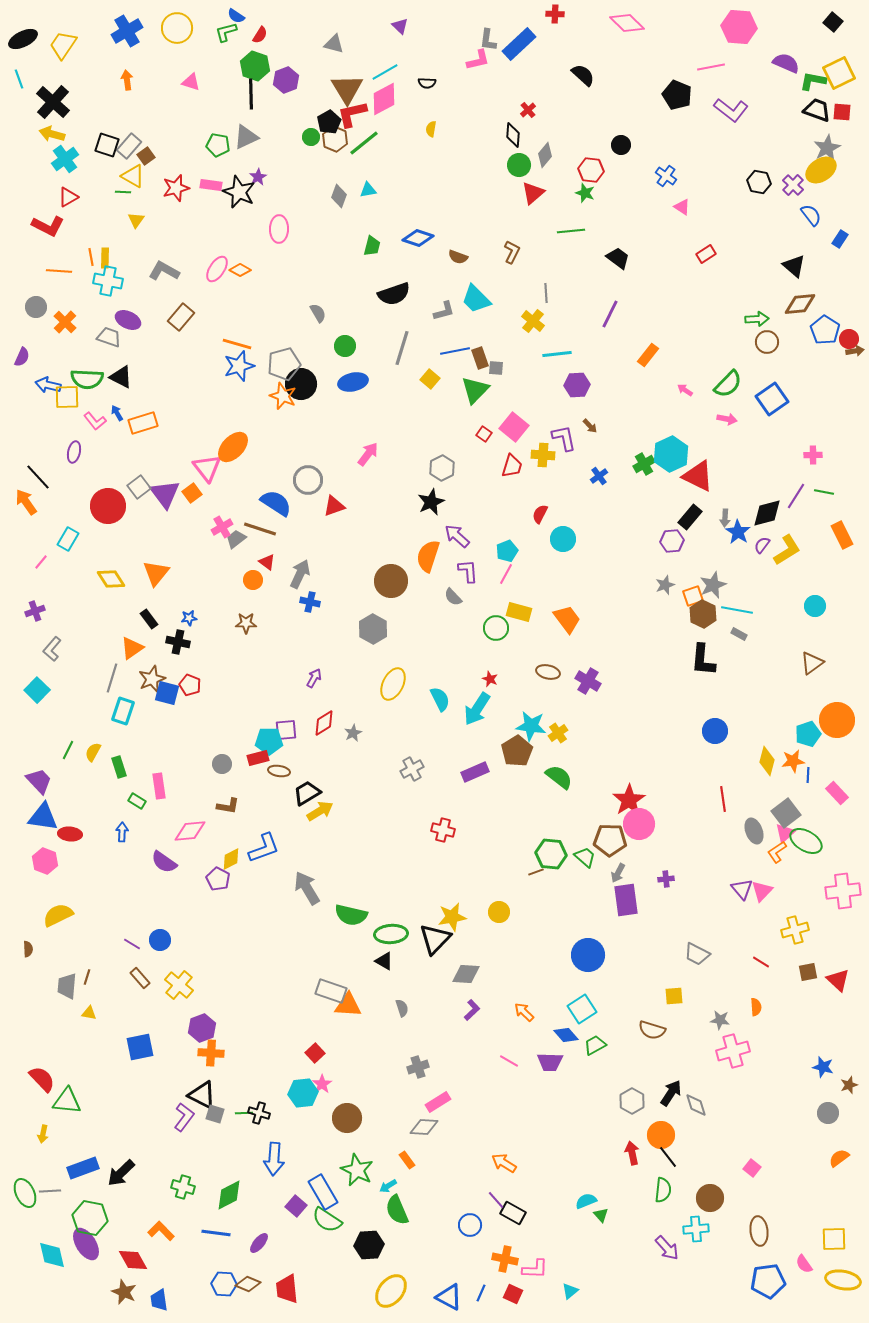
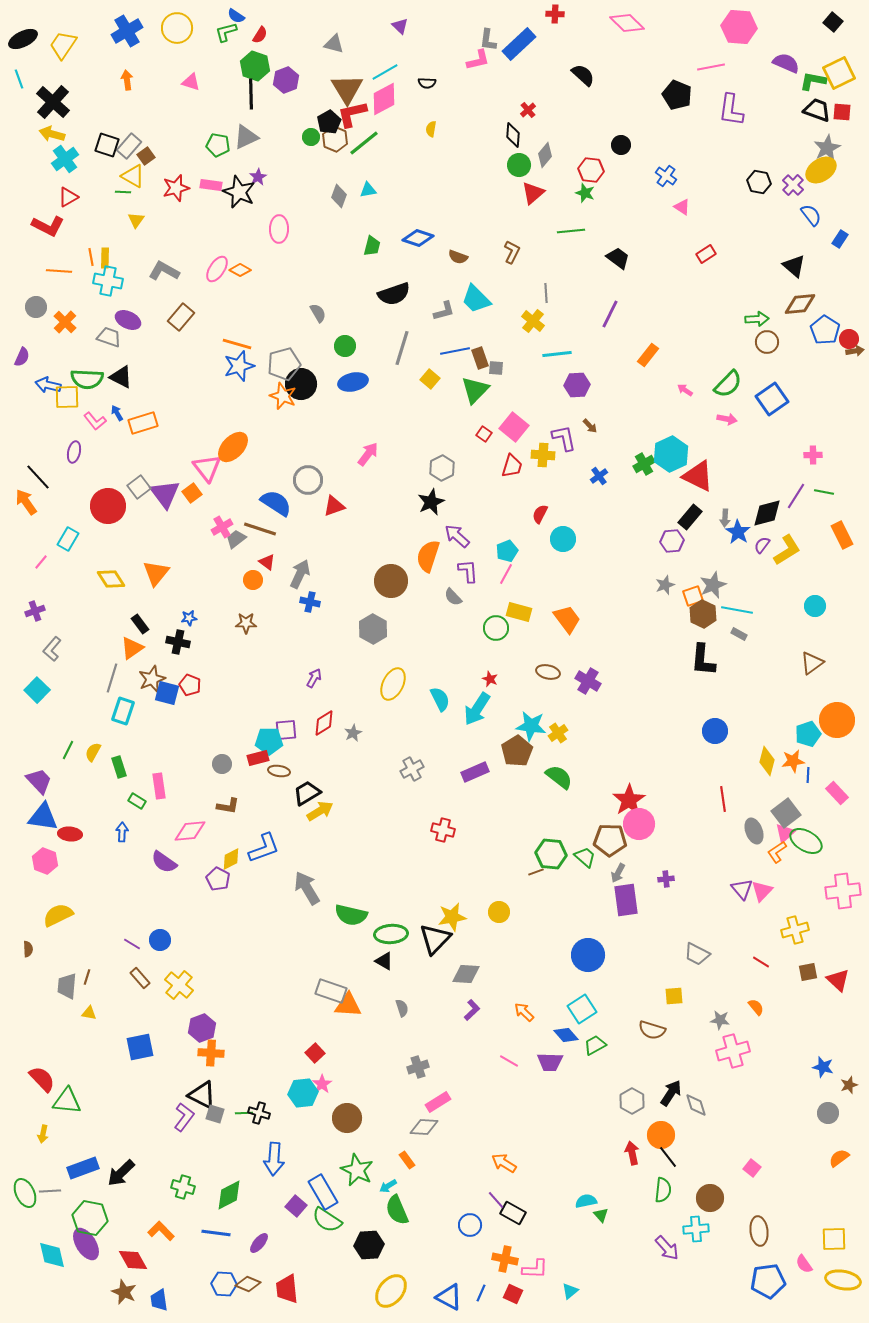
purple L-shape at (731, 110): rotated 60 degrees clockwise
black rectangle at (149, 619): moved 9 px left, 5 px down
orange semicircle at (756, 1007): rotated 36 degrees counterclockwise
cyan semicircle at (586, 1201): rotated 10 degrees clockwise
